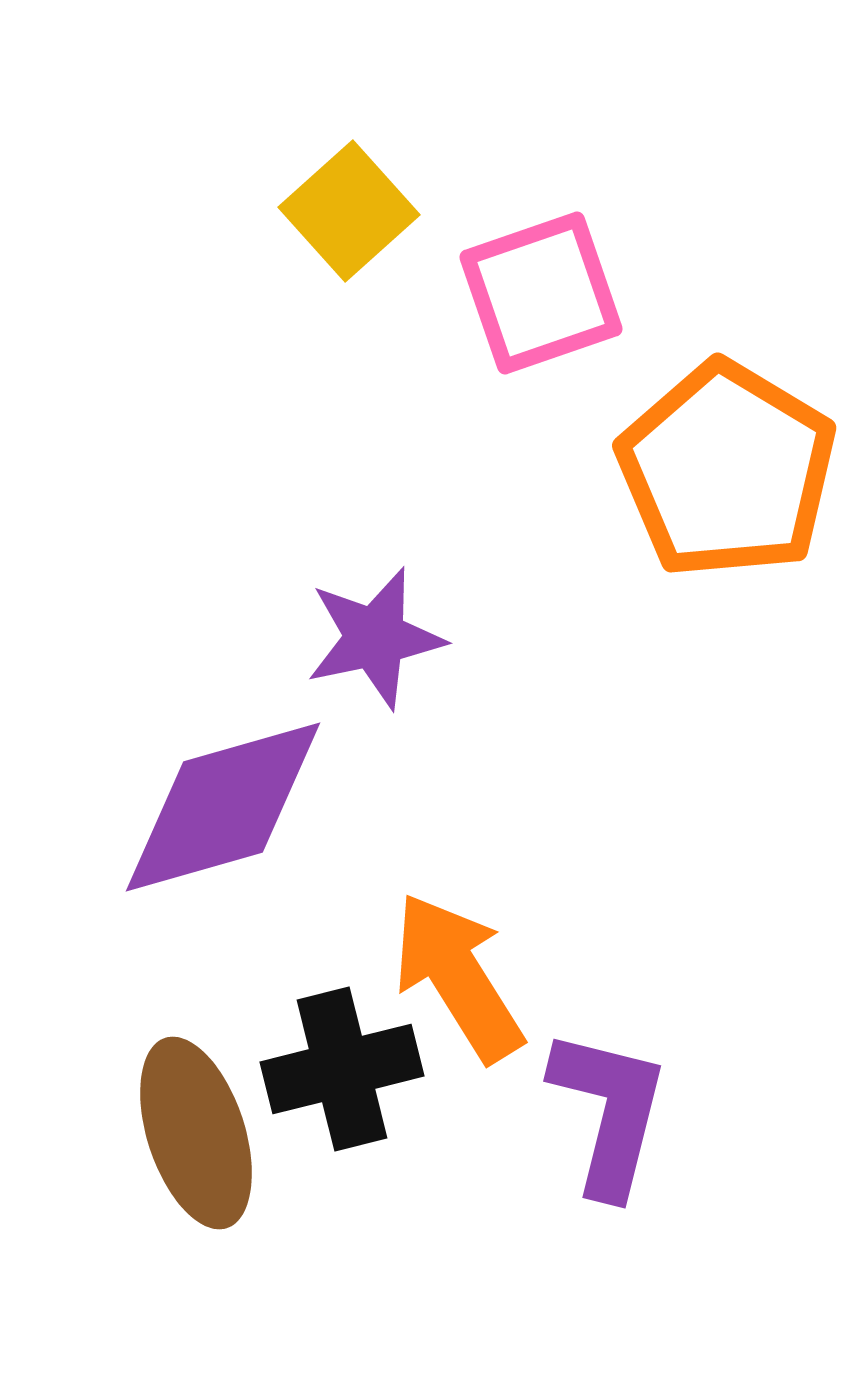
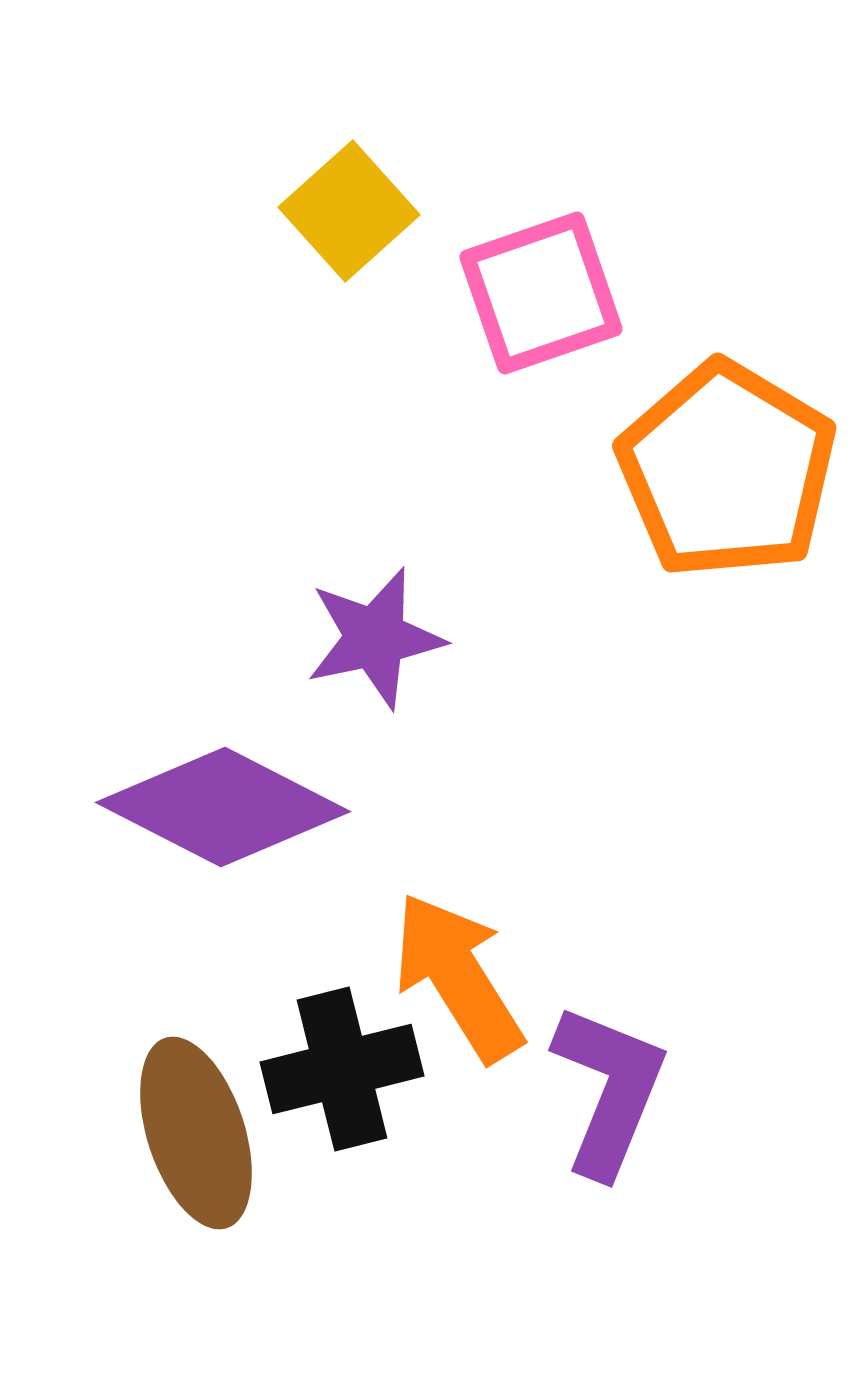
purple diamond: rotated 43 degrees clockwise
purple L-shape: moved 22 px up; rotated 8 degrees clockwise
